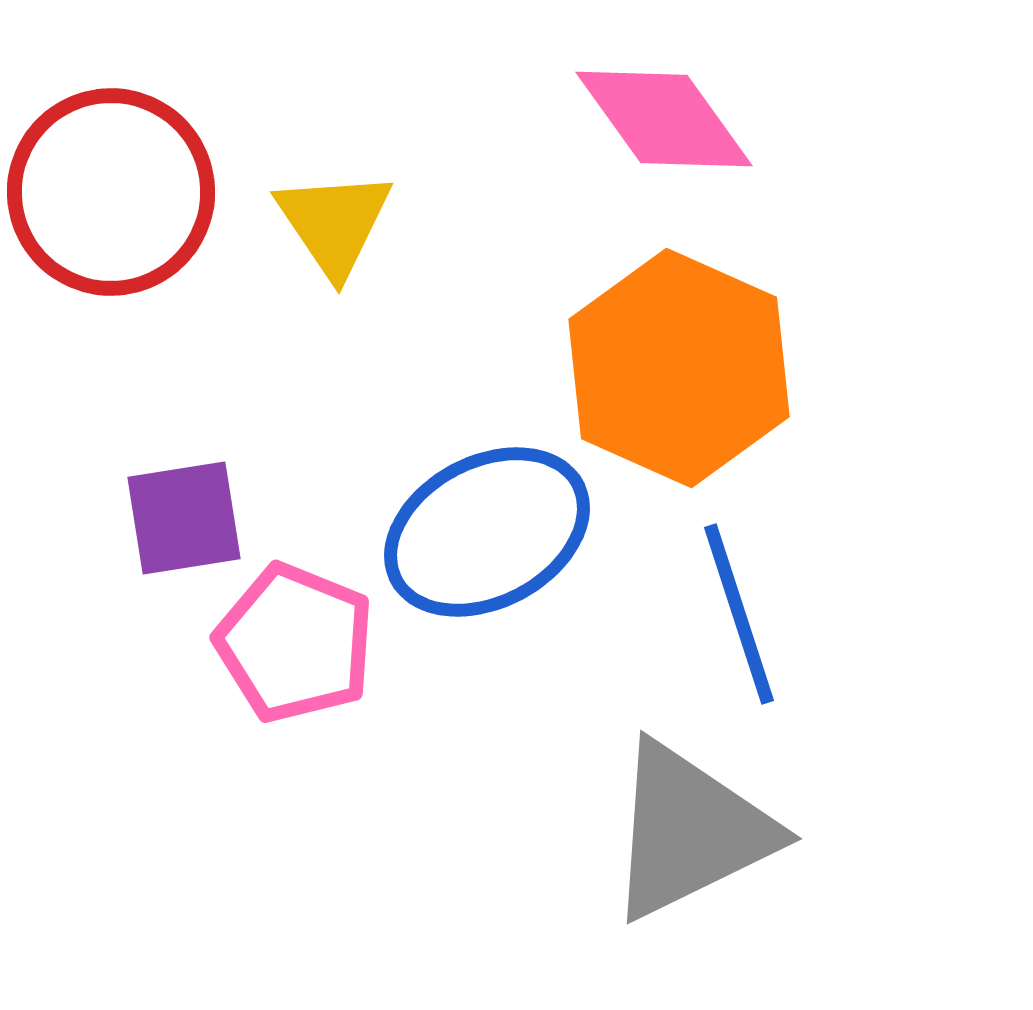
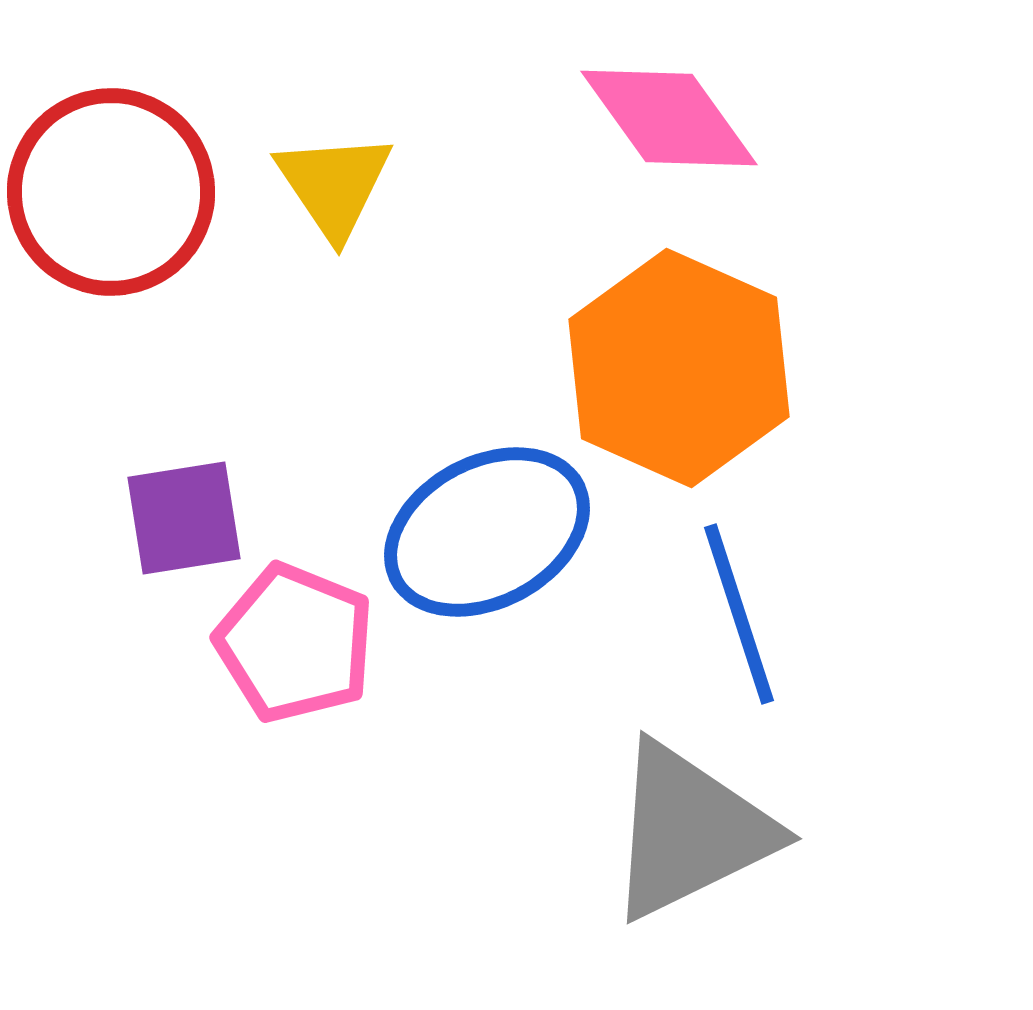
pink diamond: moved 5 px right, 1 px up
yellow triangle: moved 38 px up
